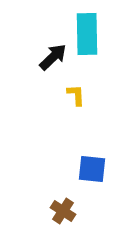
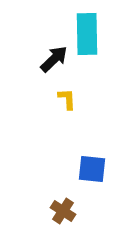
black arrow: moved 1 px right, 2 px down
yellow L-shape: moved 9 px left, 4 px down
